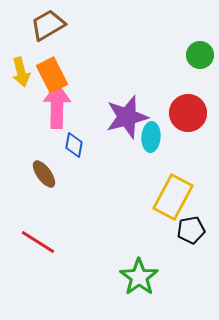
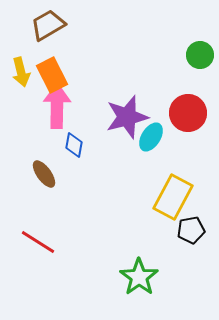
cyan ellipse: rotated 28 degrees clockwise
